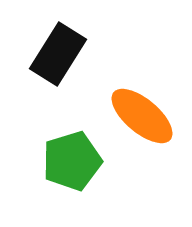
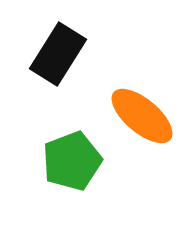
green pentagon: rotated 4 degrees counterclockwise
